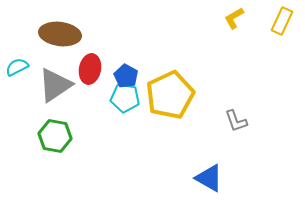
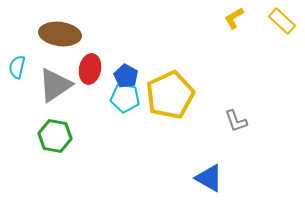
yellow rectangle: rotated 72 degrees counterclockwise
cyan semicircle: rotated 50 degrees counterclockwise
